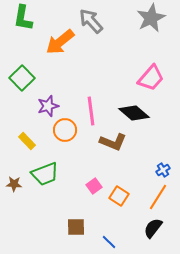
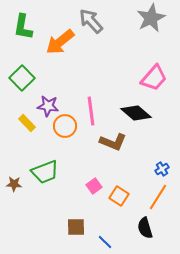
green L-shape: moved 9 px down
pink trapezoid: moved 3 px right
purple star: rotated 25 degrees clockwise
black diamond: moved 2 px right
orange circle: moved 4 px up
yellow rectangle: moved 18 px up
blue cross: moved 1 px left, 1 px up
green trapezoid: moved 2 px up
black semicircle: moved 8 px left; rotated 55 degrees counterclockwise
blue line: moved 4 px left
